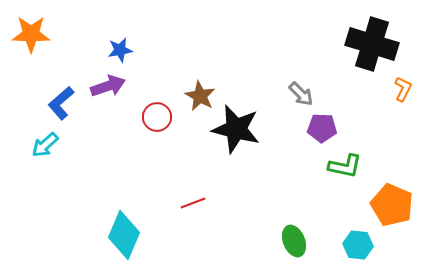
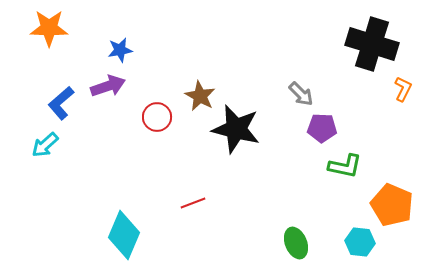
orange star: moved 18 px right, 6 px up
green ellipse: moved 2 px right, 2 px down
cyan hexagon: moved 2 px right, 3 px up
